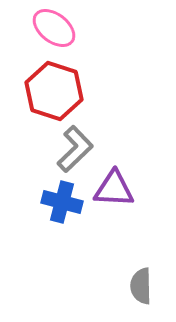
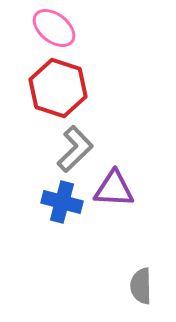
red hexagon: moved 4 px right, 3 px up
